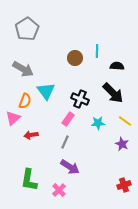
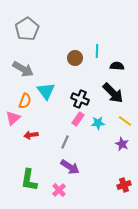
pink rectangle: moved 10 px right
